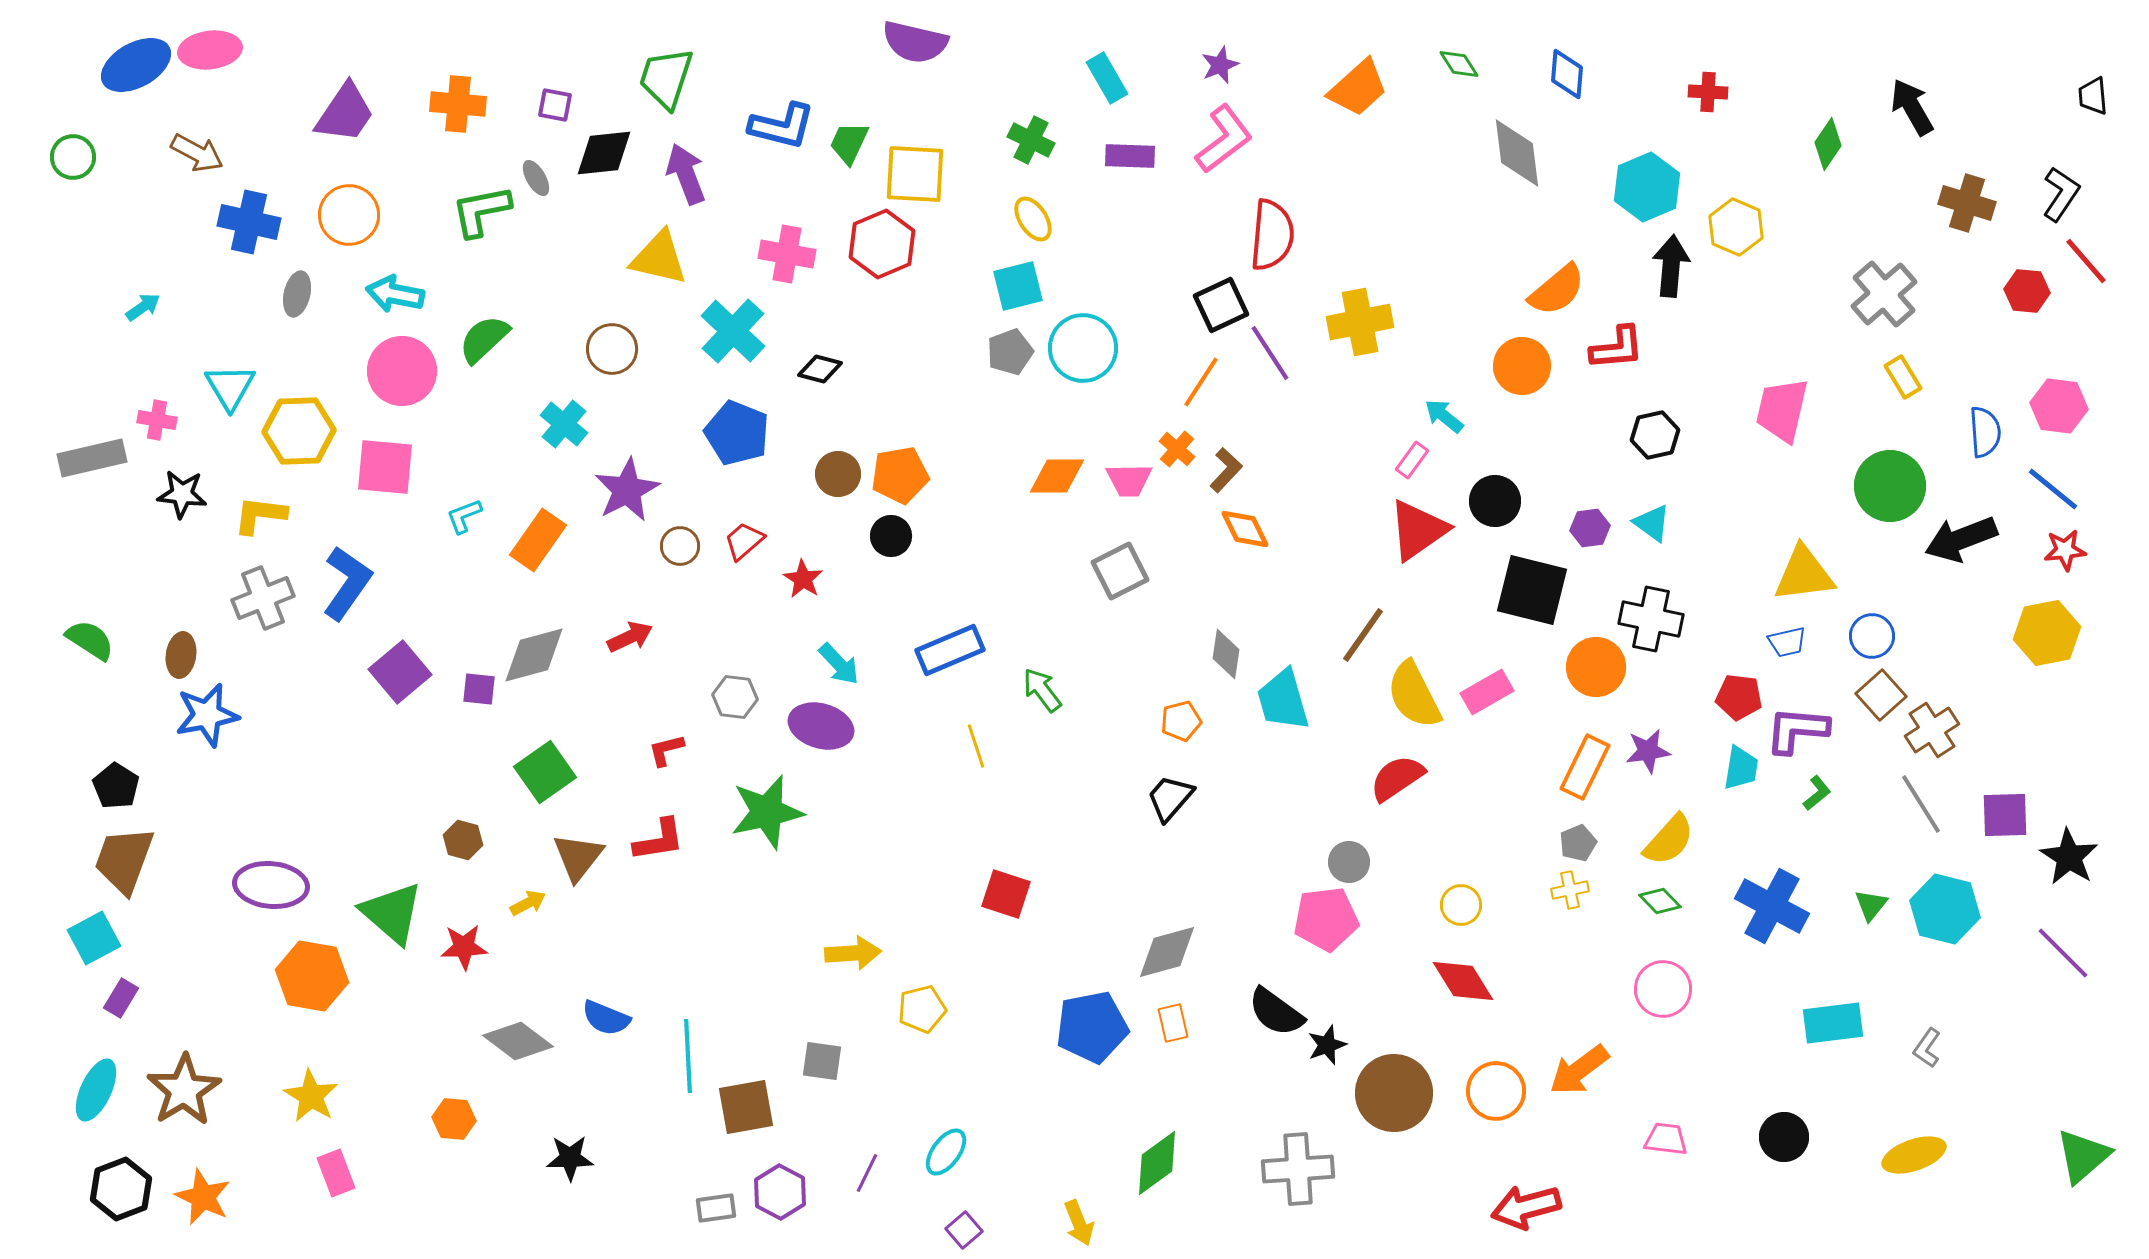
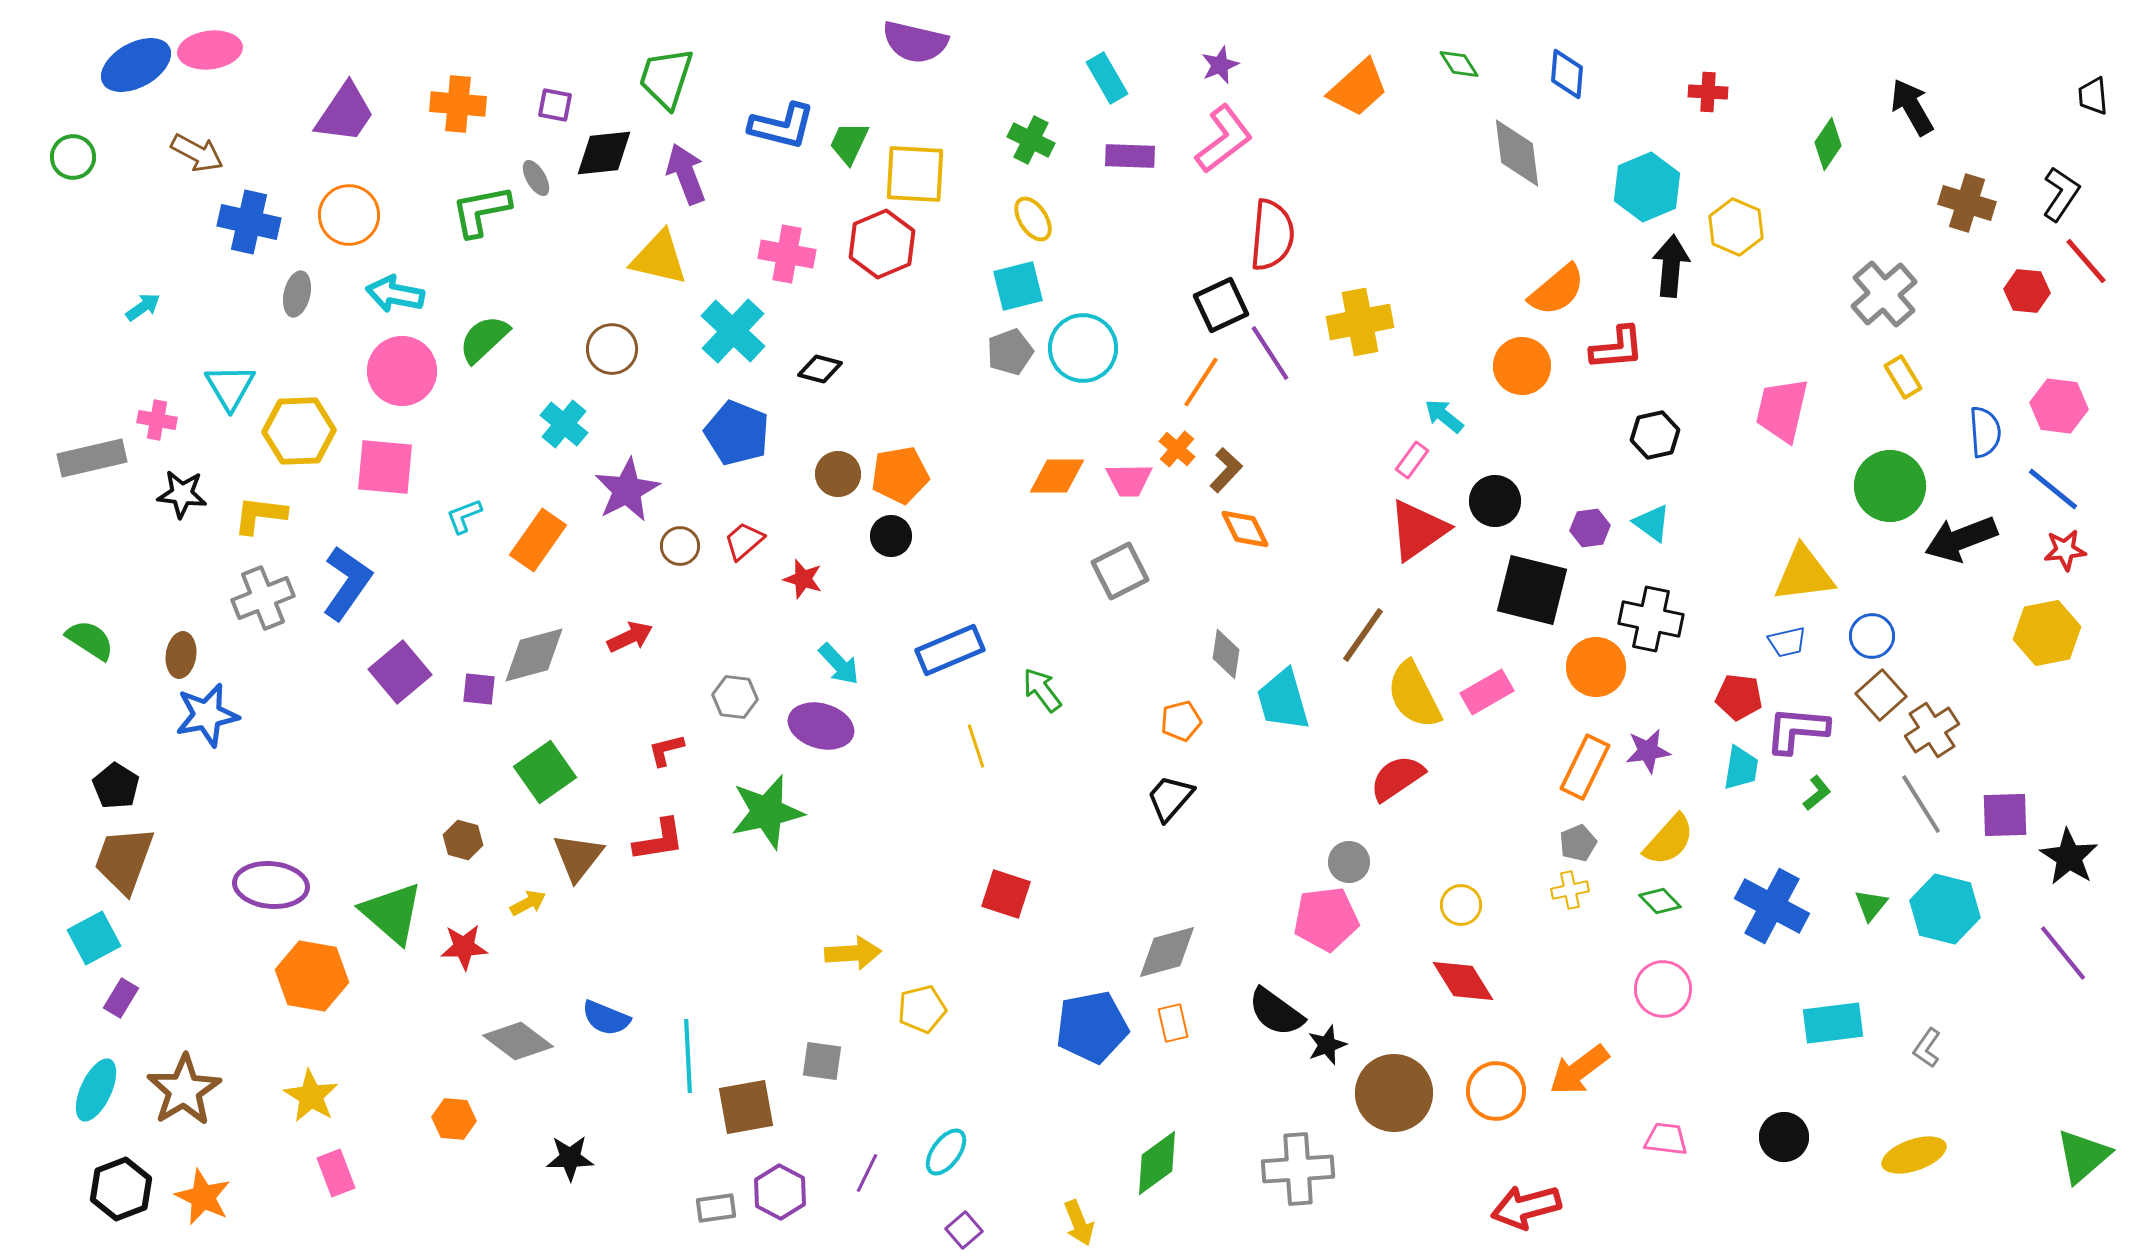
red star at (803, 579): rotated 15 degrees counterclockwise
purple line at (2063, 953): rotated 6 degrees clockwise
